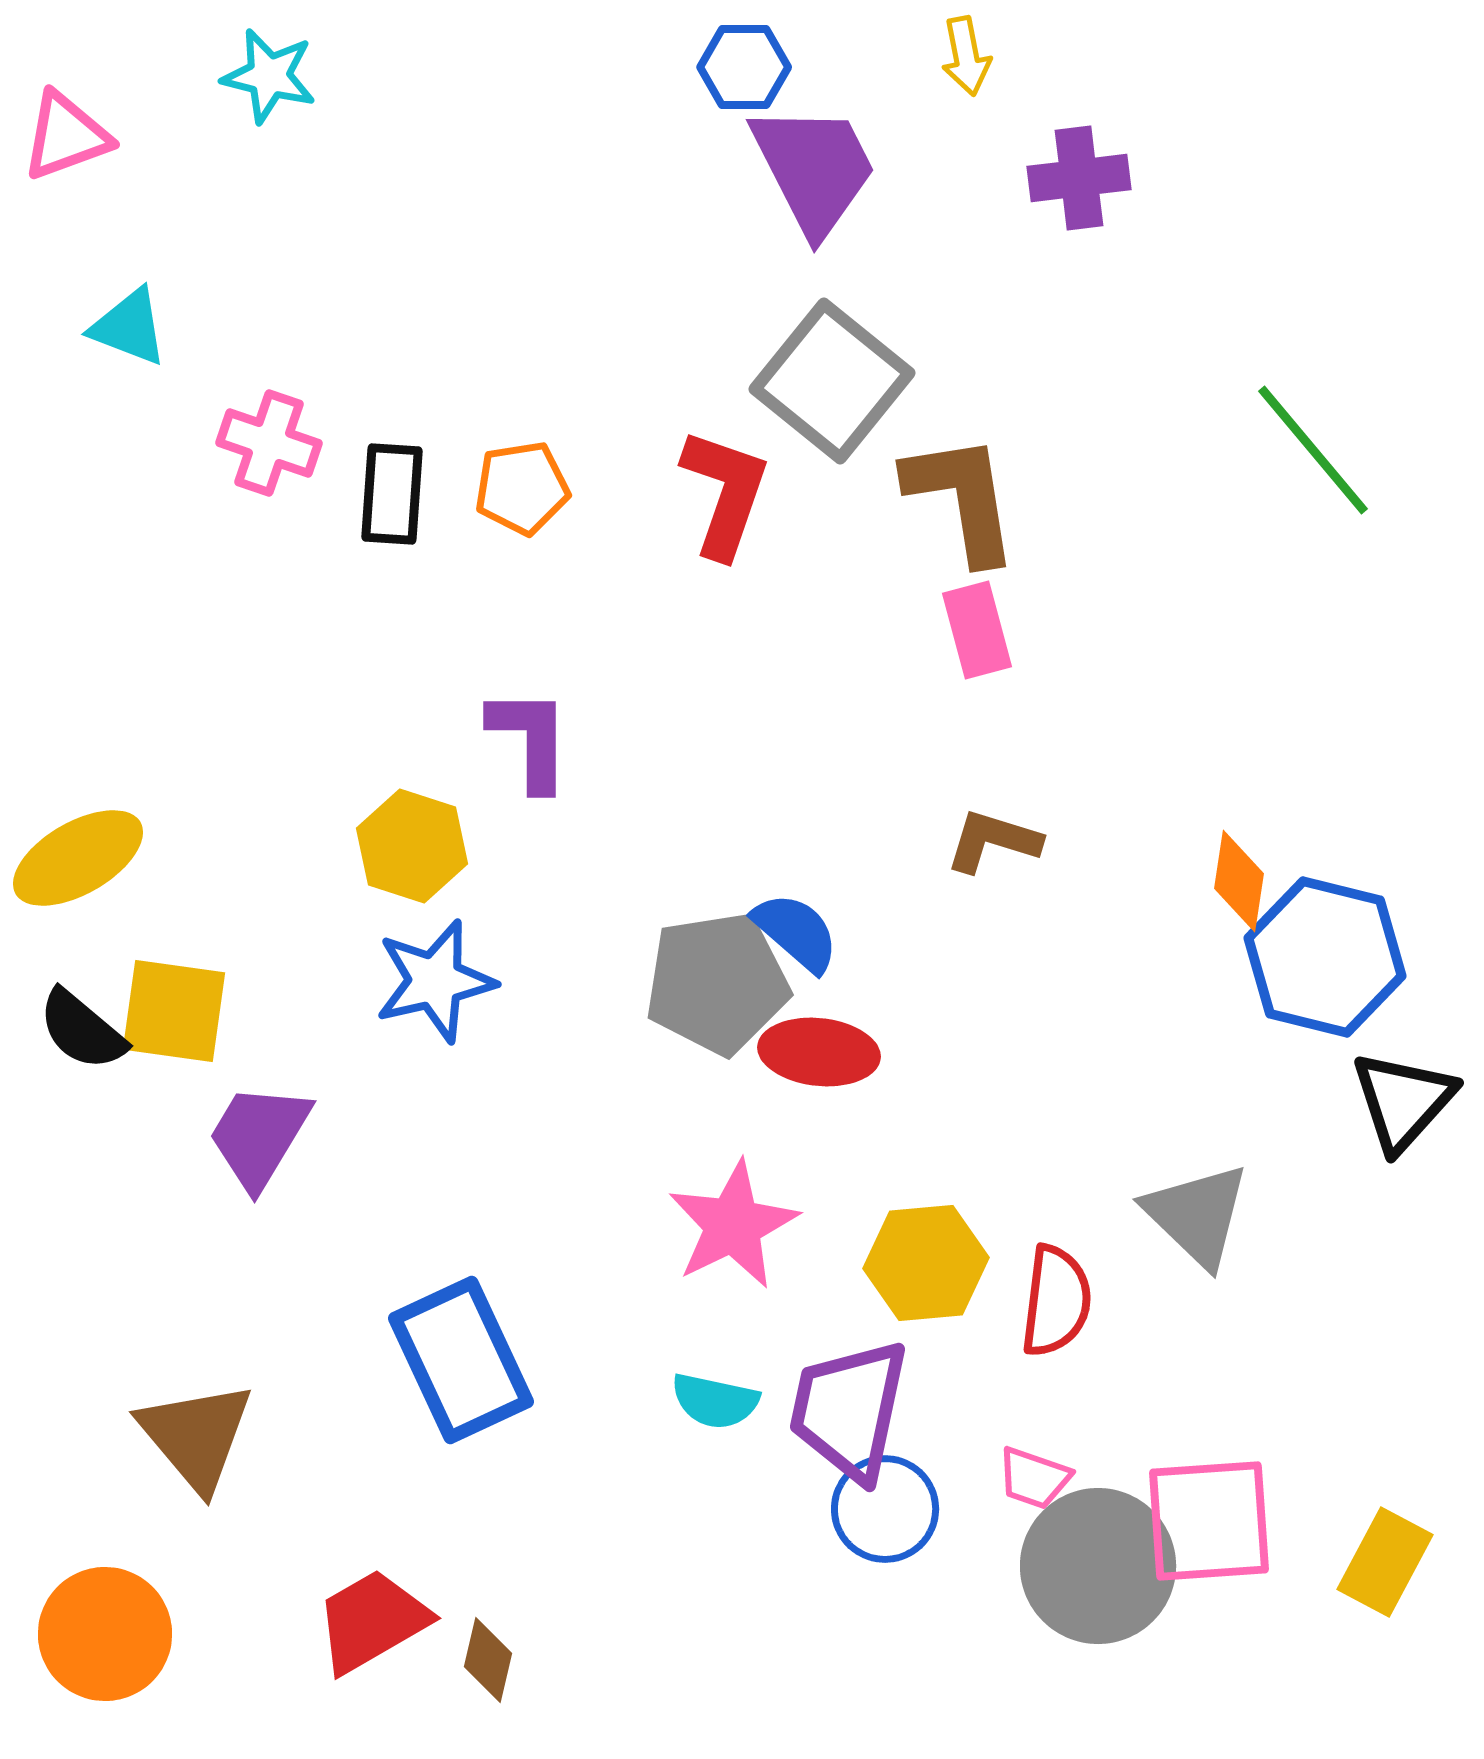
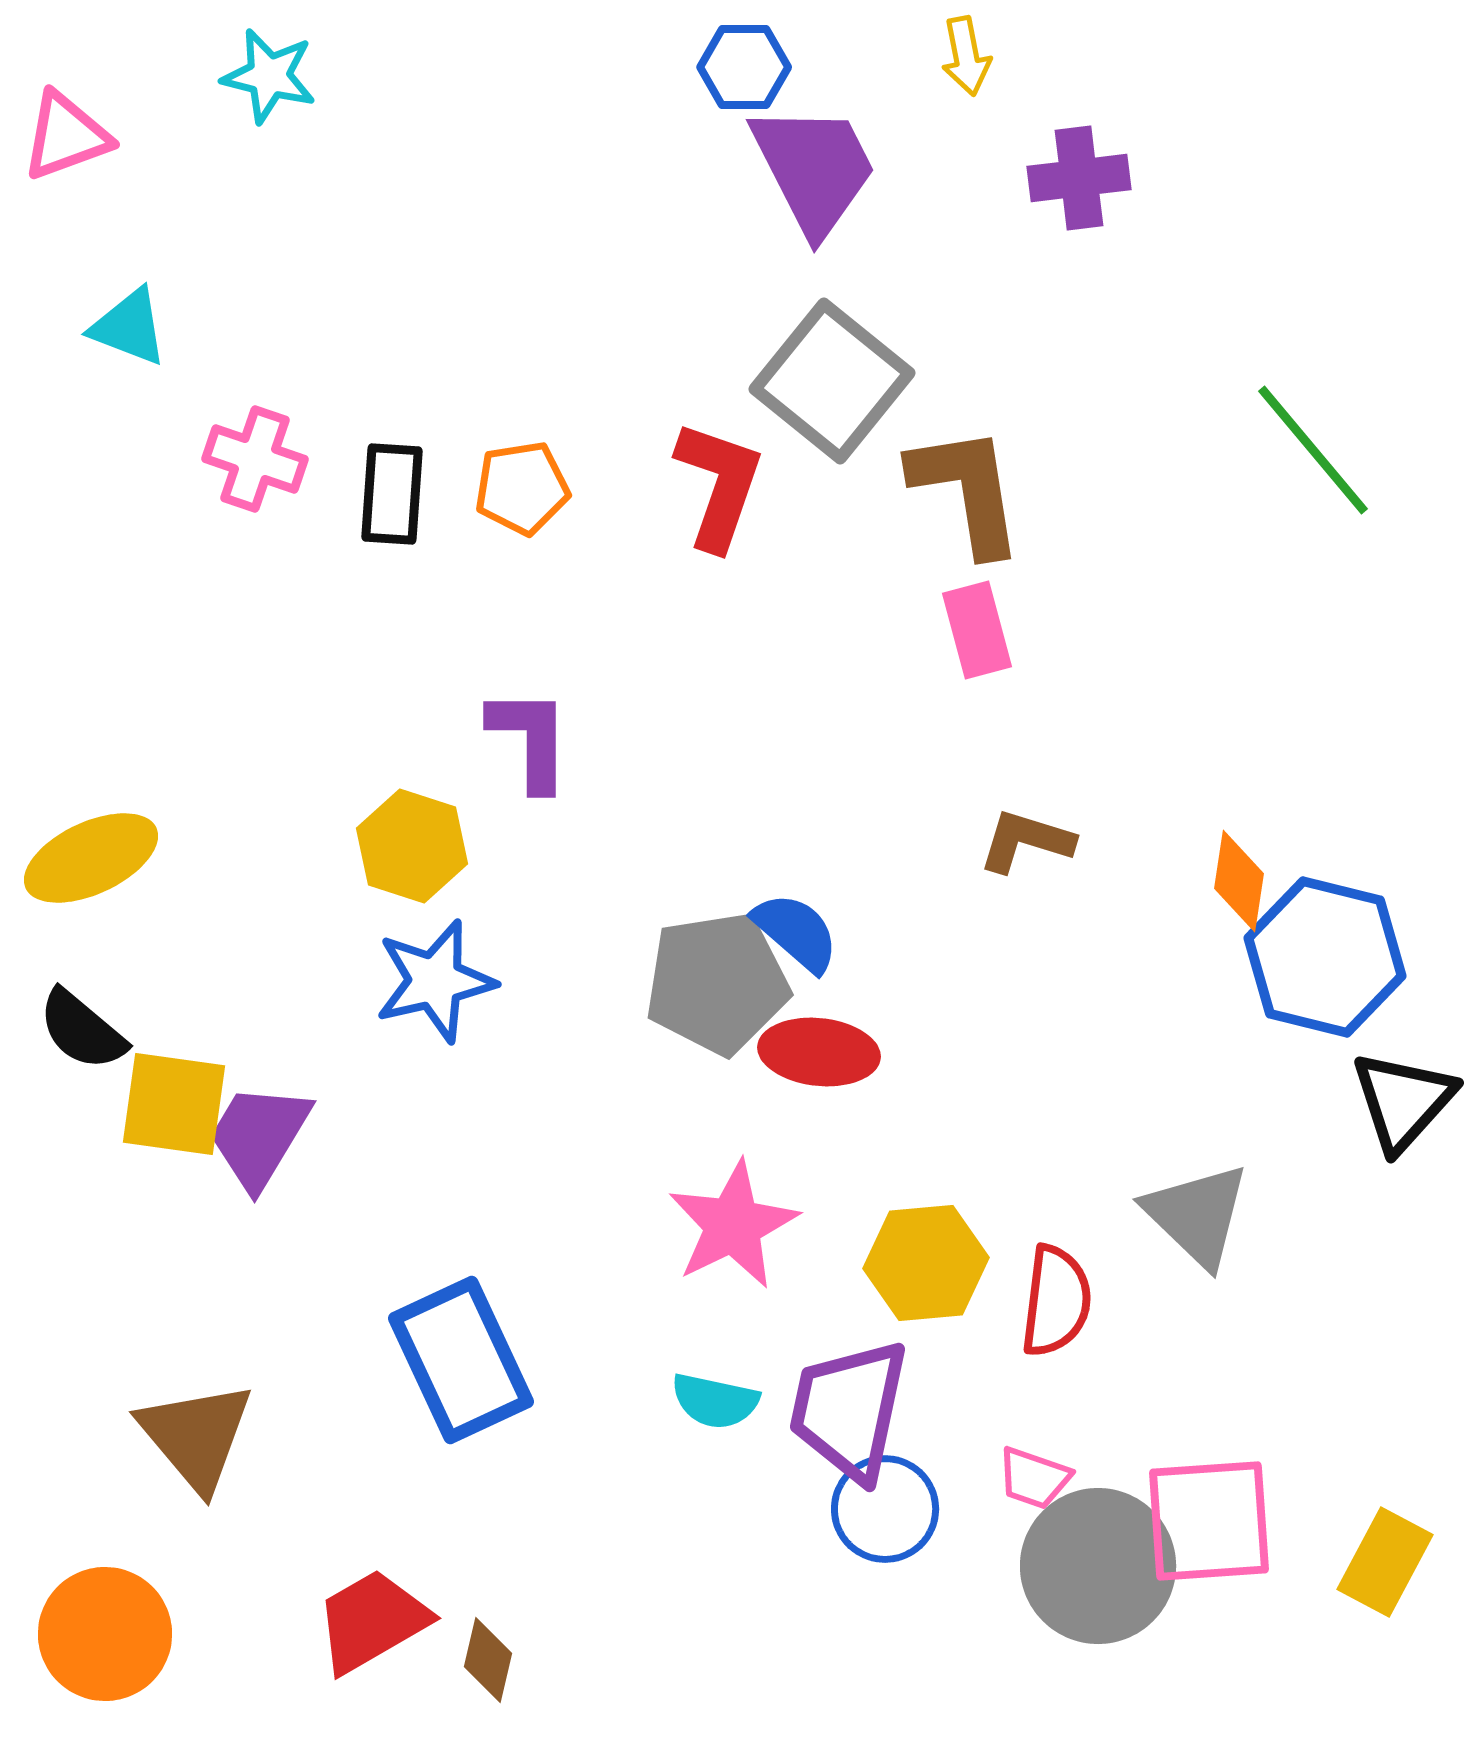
pink cross at (269, 443): moved 14 px left, 16 px down
red L-shape at (725, 493): moved 6 px left, 8 px up
brown L-shape at (962, 498): moved 5 px right, 8 px up
brown L-shape at (993, 841): moved 33 px right
yellow ellipse at (78, 858): moved 13 px right; rotated 5 degrees clockwise
yellow square at (174, 1011): moved 93 px down
